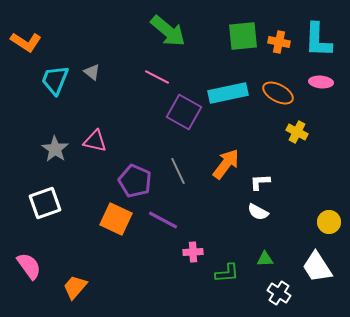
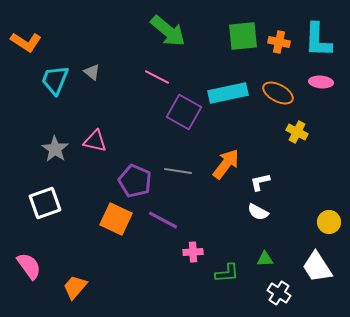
gray line: rotated 56 degrees counterclockwise
white L-shape: rotated 10 degrees counterclockwise
